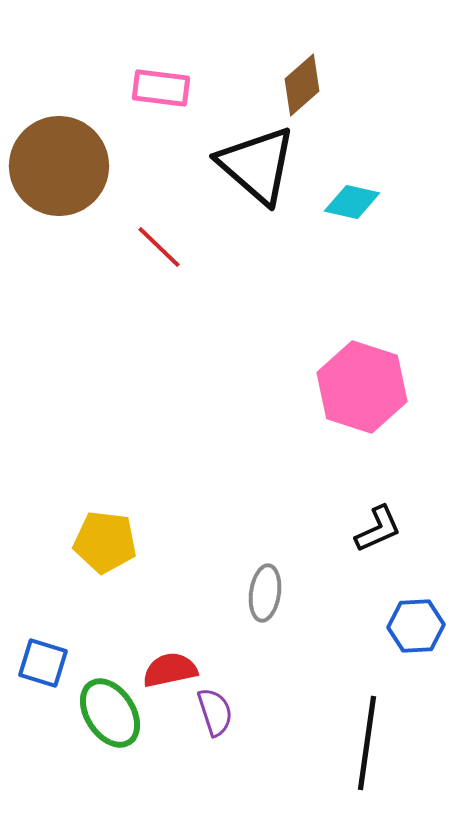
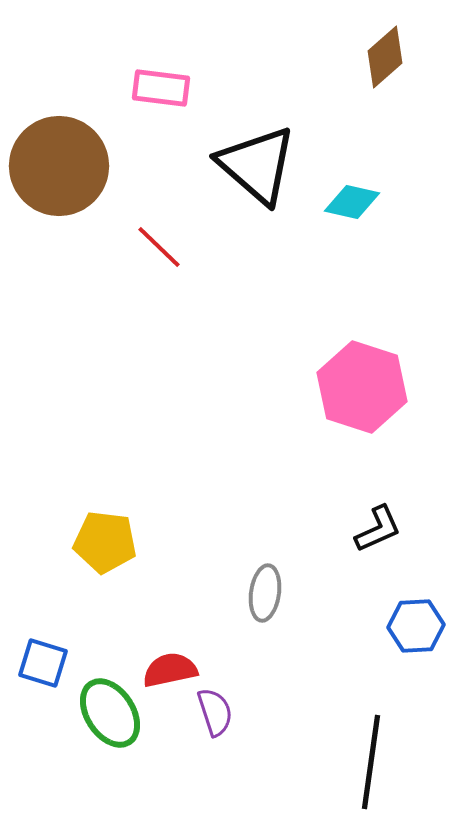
brown diamond: moved 83 px right, 28 px up
black line: moved 4 px right, 19 px down
